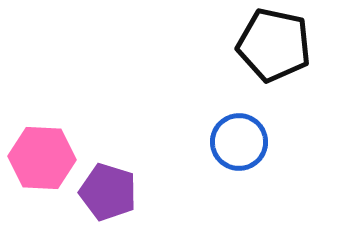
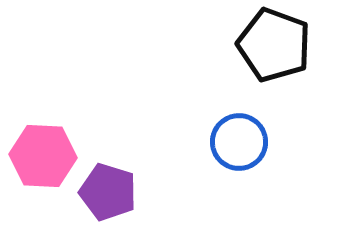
black pentagon: rotated 8 degrees clockwise
pink hexagon: moved 1 px right, 2 px up
